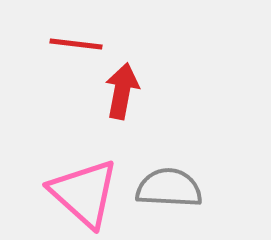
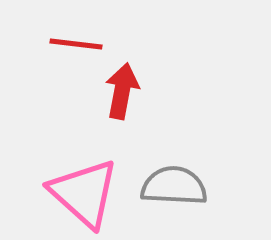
gray semicircle: moved 5 px right, 2 px up
